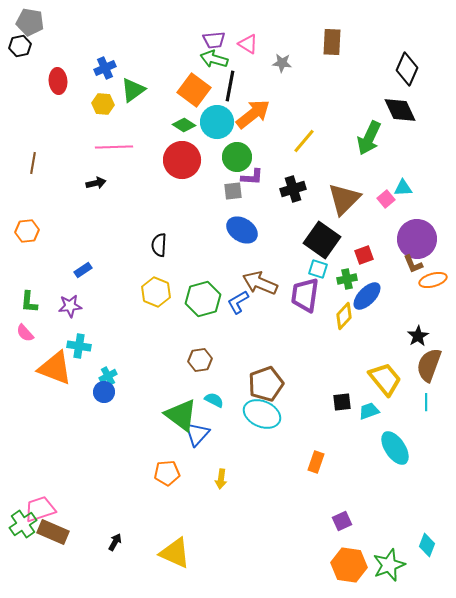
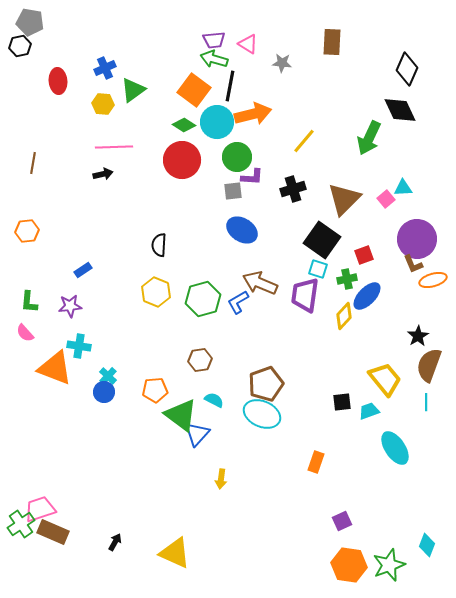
orange arrow at (253, 114): rotated 24 degrees clockwise
black arrow at (96, 183): moved 7 px right, 9 px up
cyan cross at (108, 376): rotated 18 degrees counterclockwise
orange pentagon at (167, 473): moved 12 px left, 83 px up
green cross at (23, 524): moved 2 px left
